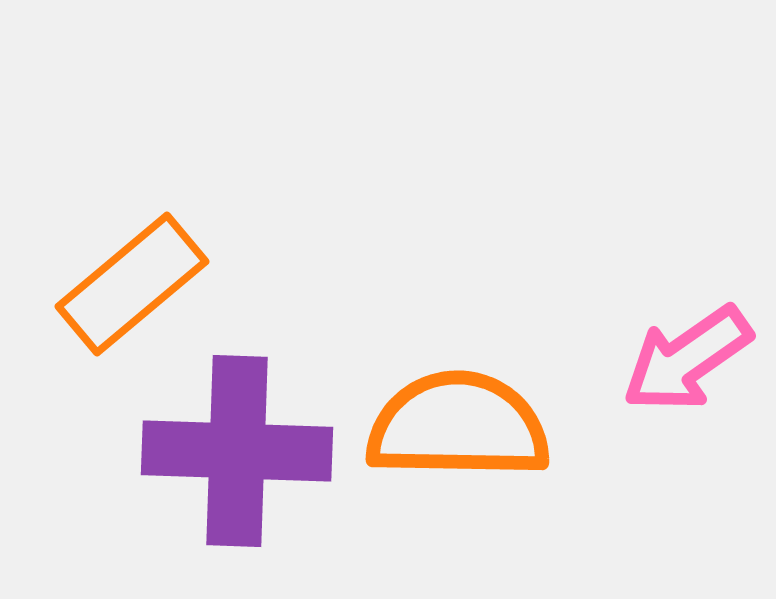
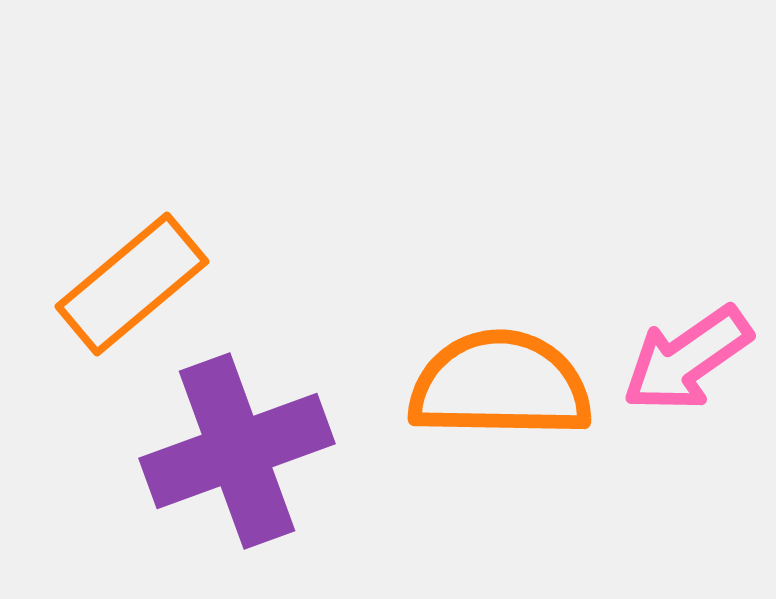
orange semicircle: moved 42 px right, 41 px up
purple cross: rotated 22 degrees counterclockwise
